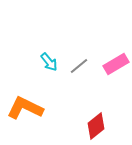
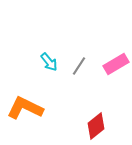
gray line: rotated 18 degrees counterclockwise
